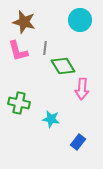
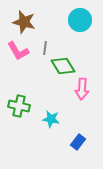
pink L-shape: rotated 15 degrees counterclockwise
green cross: moved 3 px down
